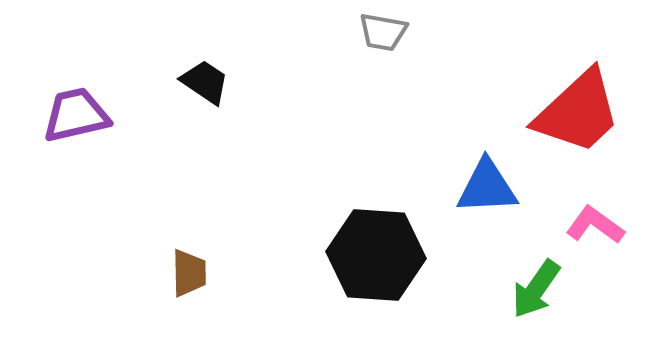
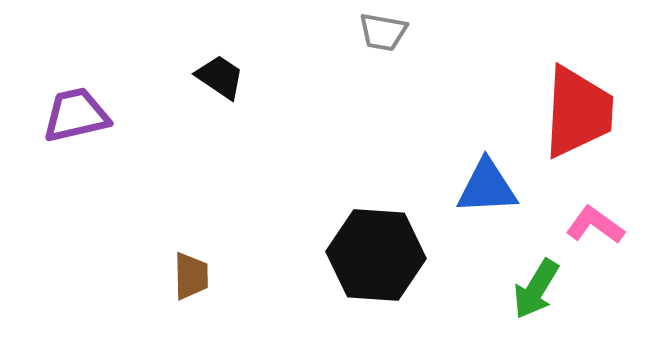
black trapezoid: moved 15 px right, 5 px up
red trapezoid: rotated 44 degrees counterclockwise
brown trapezoid: moved 2 px right, 3 px down
green arrow: rotated 4 degrees counterclockwise
